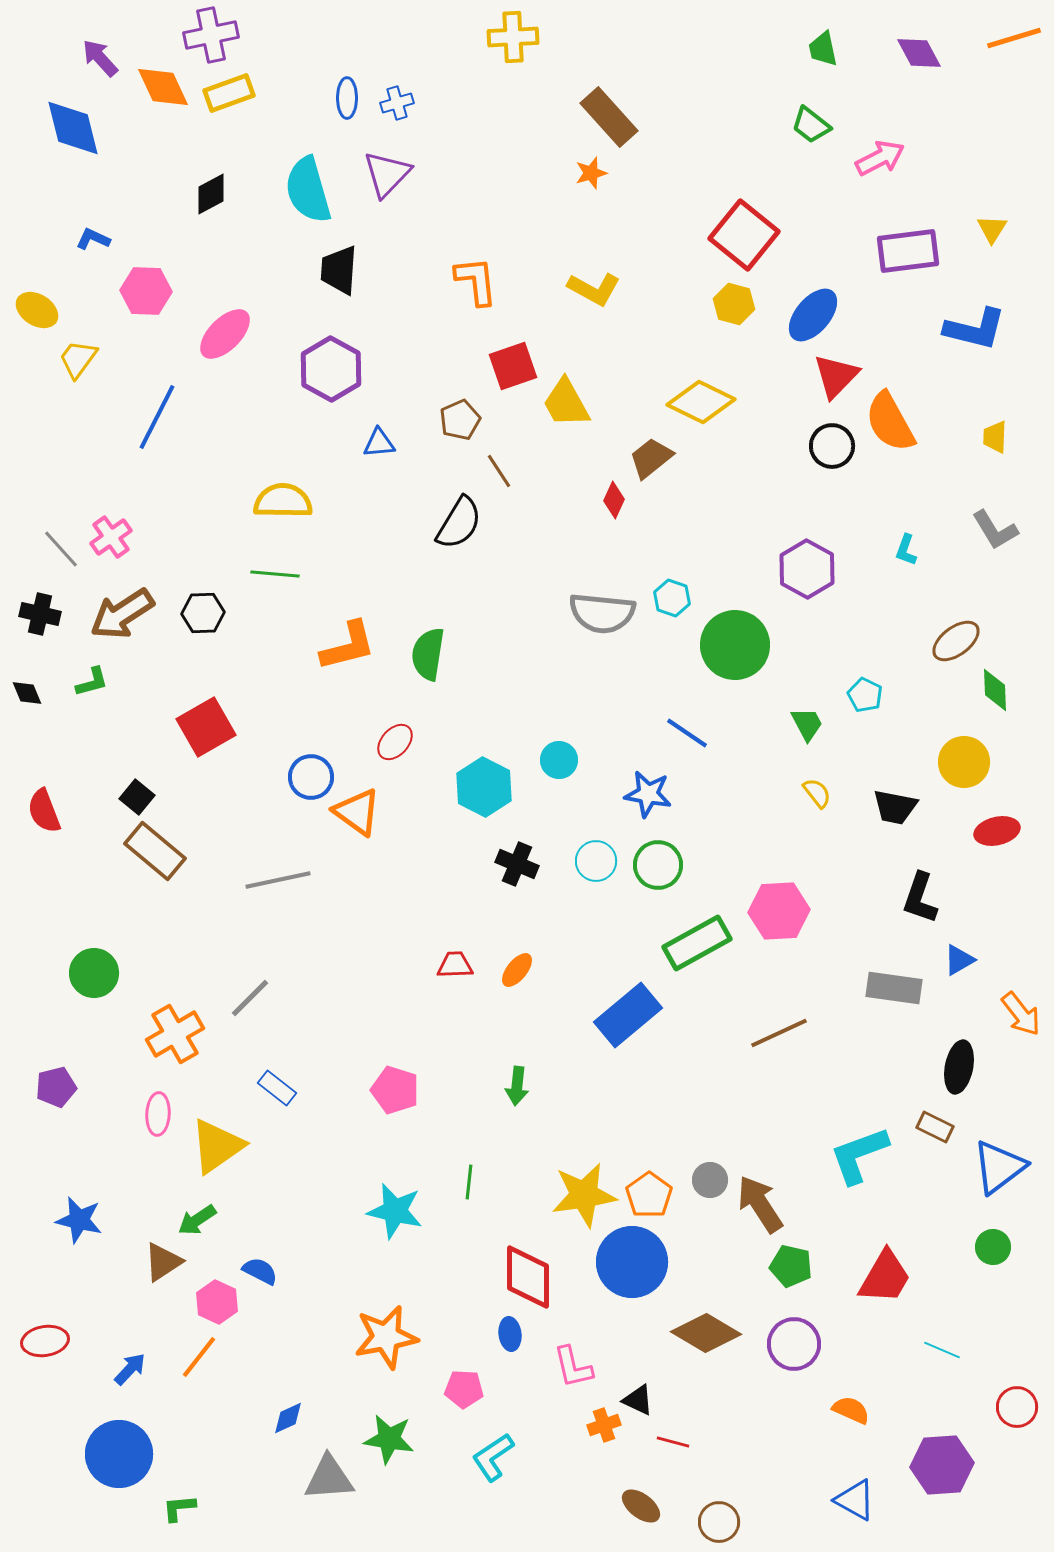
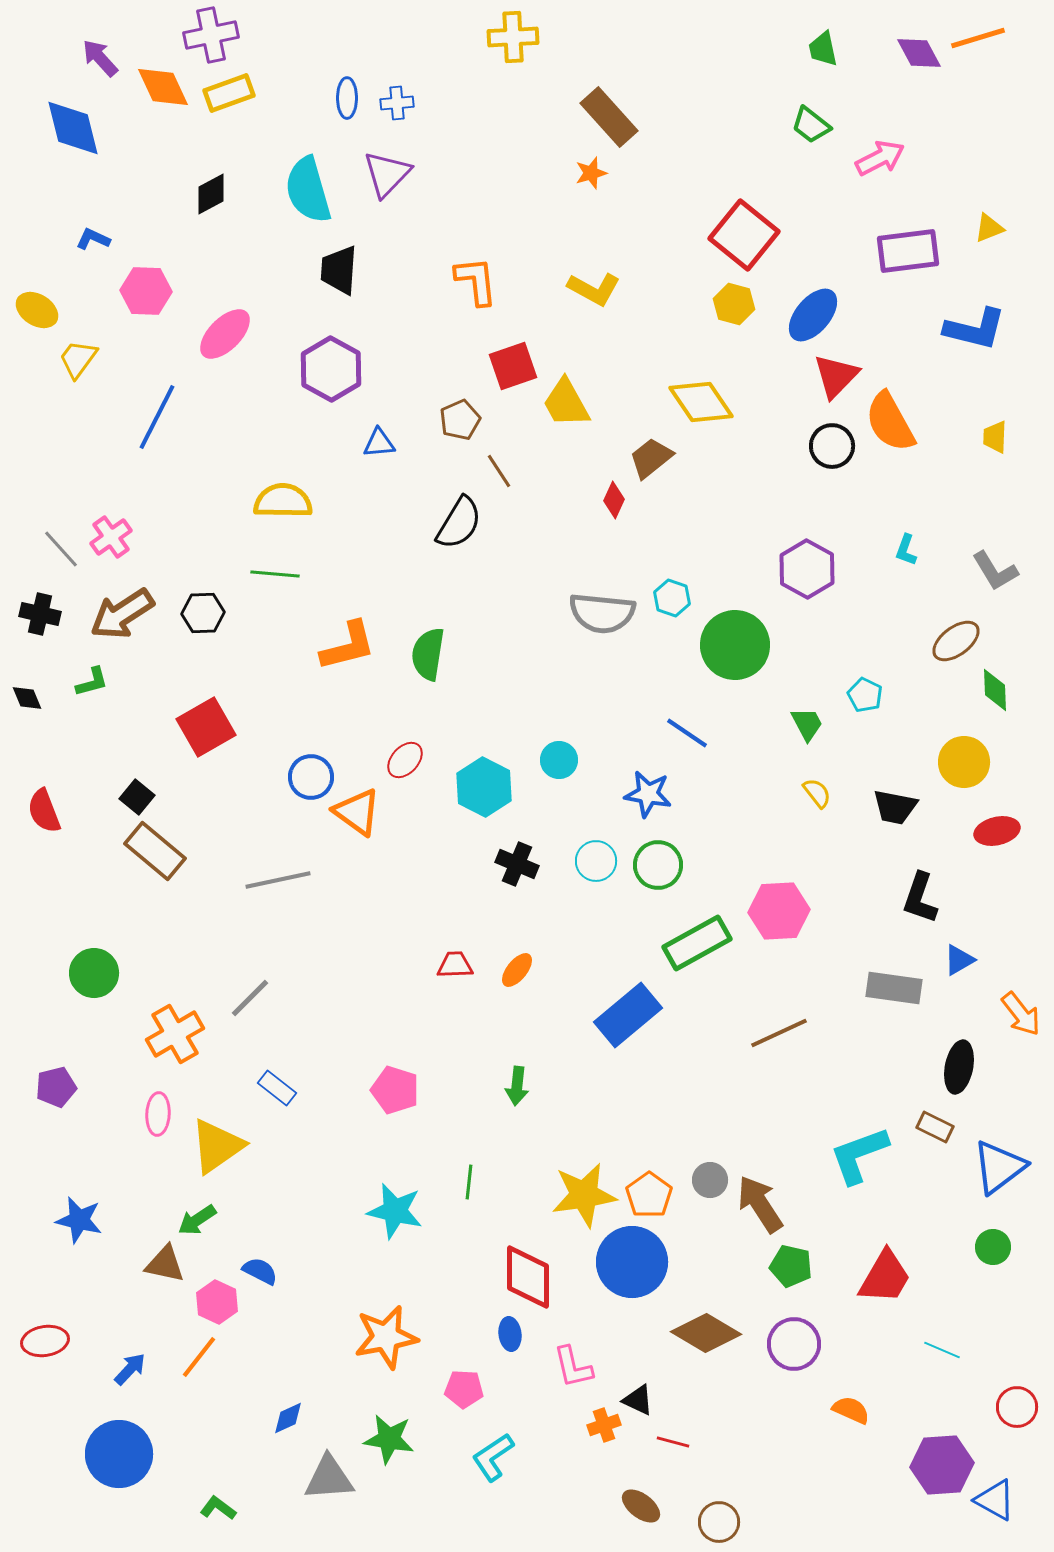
orange line at (1014, 38): moved 36 px left
blue cross at (397, 103): rotated 12 degrees clockwise
yellow triangle at (992, 229): moved 3 px left, 1 px up; rotated 36 degrees clockwise
yellow diamond at (701, 402): rotated 30 degrees clockwise
gray L-shape at (995, 530): moved 41 px down
black diamond at (27, 693): moved 5 px down
red ellipse at (395, 742): moved 10 px right, 18 px down
brown triangle at (163, 1262): moved 2 px right, 2 px down; rotated 45 degrees clockwise
blue triangle at (855, 1500): moved 140 px right
green L-shape at (179, 1508): moved 39 px right; rotated 42 degrees clockwise
